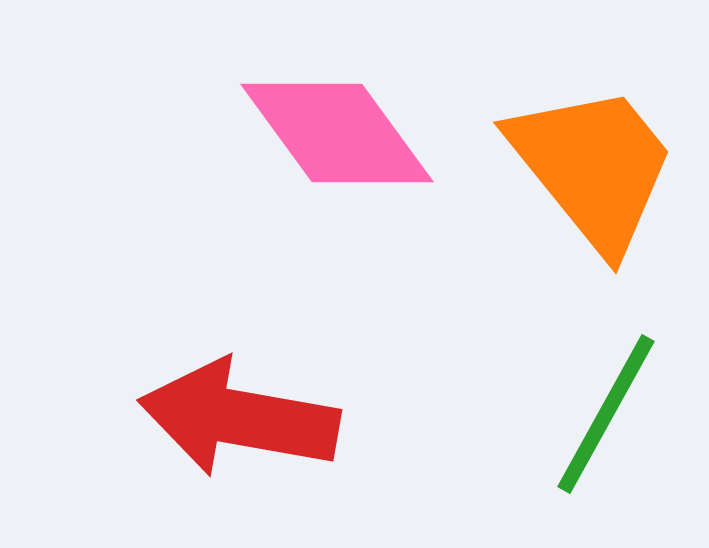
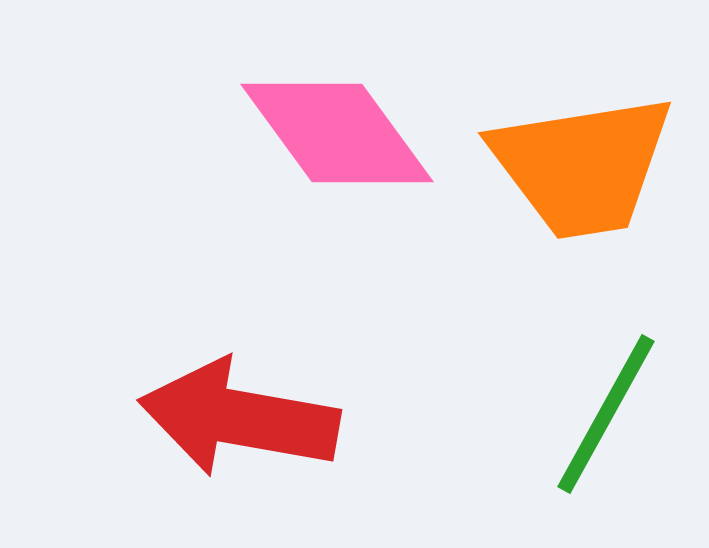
orange trapezoid: moved 11 px left, 1 px up; rotated 120 degrees clockwise
